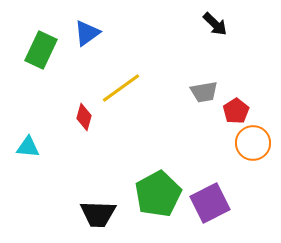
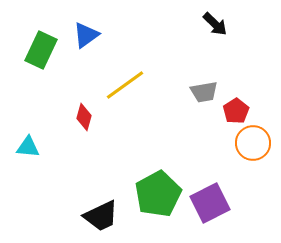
blue triangle: moved 1 px left, 2 px down
yellow line: moved 4 px right, 3 px up
black trapezoid: moved 3 px right, 2 px down; rotated 27 degrees counterclockwise
